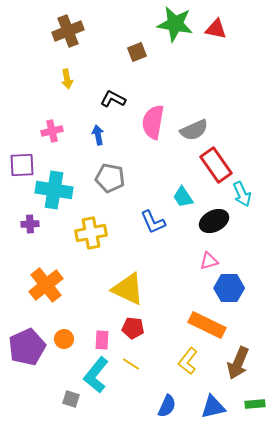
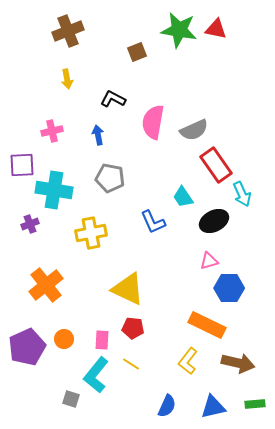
green star: moved 4 px right, 6 px down
purple cross: rotated 18 degrees counterclockwise
brown arrow: rotated 100 degrees counterclockwise
